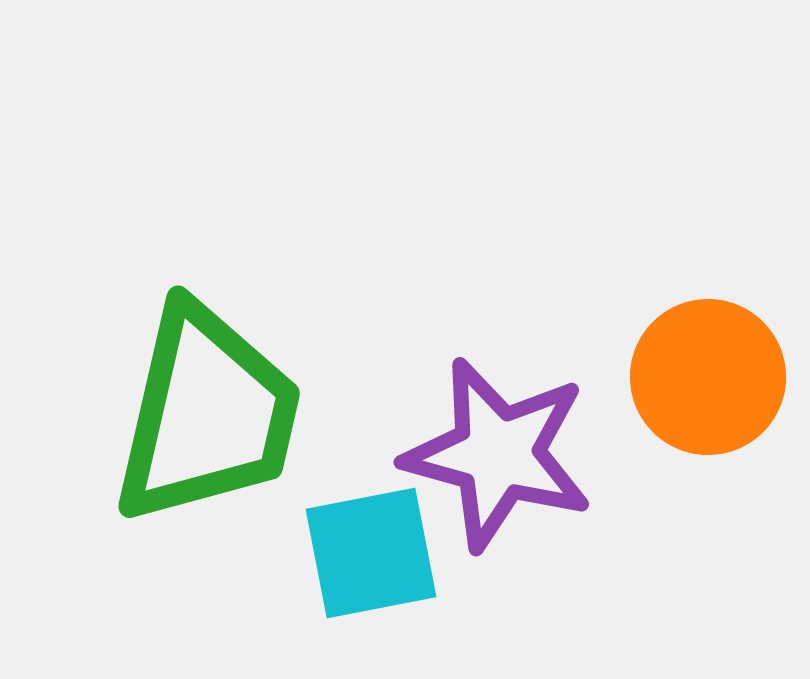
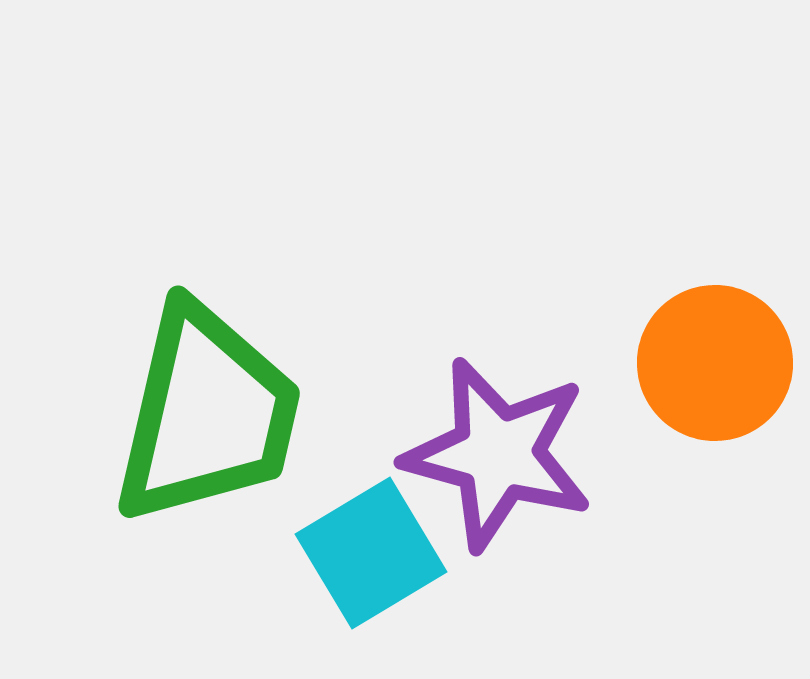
orange circle: moved 7 px right, 14 px up
cyan square: rotated 20 degrees counterclockwise
